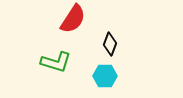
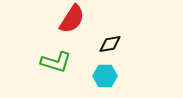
red semicircle: moved 1 px left
black diamond: rotated 60 degrees clockwise
